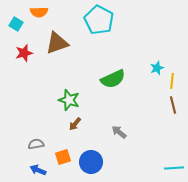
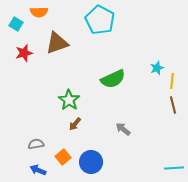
cyan pentagon: moved 1 px right
green star: rotated 15 degrees clockwise
gray arrow: moved 4 px right, 3 px up
orange square: rotated 21 degrees counterclockwise
